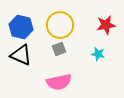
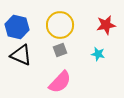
blue hexagon: moved 4 px left
gray square: moved 1 px right, 1 px down
pink semicircle: moved 1 px right; rotated 35 degrees counterclockwise
